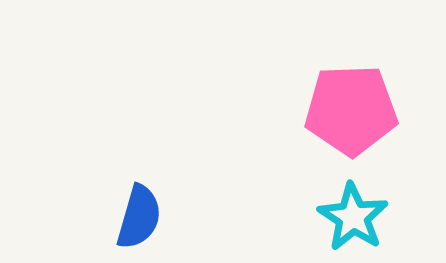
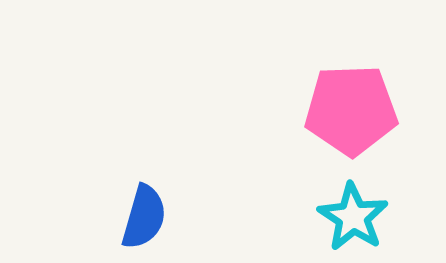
blue semicircle: moved 5 px right
